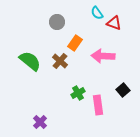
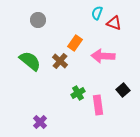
cyan semicircle: rotated 56 degrees clockwise
gray circle: moved 19 px left, 2 px up
